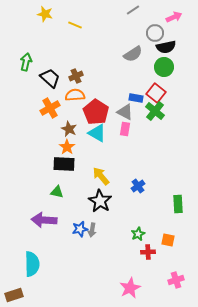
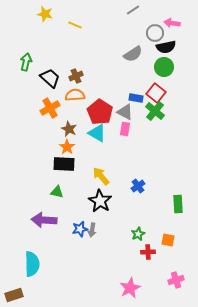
pink arrow: moved 2 px left, 6 px down; rotated 147 degrees counterclockwise
red pentagon: moved 4 px right
